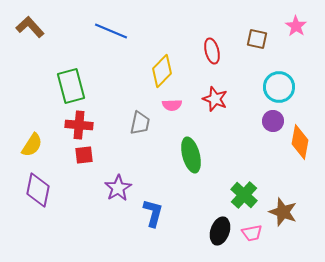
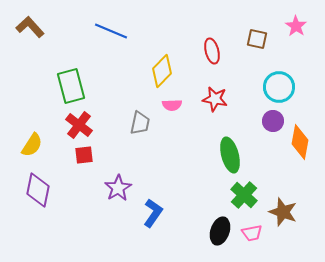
red star: rotated 10 degrees counterclockwise
red cross: rotated 32 degrees clockwise
green ellipse: moved 39 px right
blue L-shape: rotated 20 degrees clockwise
